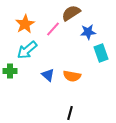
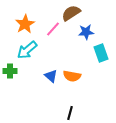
blue star: moved 2 px left
blue triangle: moved 3 px right, 1 px down
